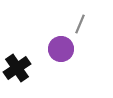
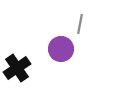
gray line: rotated 12 degrees counterclockwise
